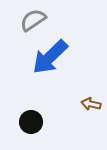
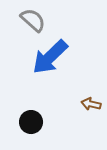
gray semicircle: rotated 76 degrees clockwise
